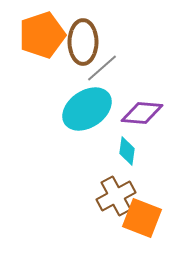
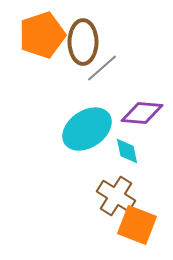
cyan ellipse: moved 20 px down
cyan diamond: rotated 20 degrees counterclockwise
brown cross: rotated 30 degrees counterclockwise
orange square: moved 5 px left, 7 px down
